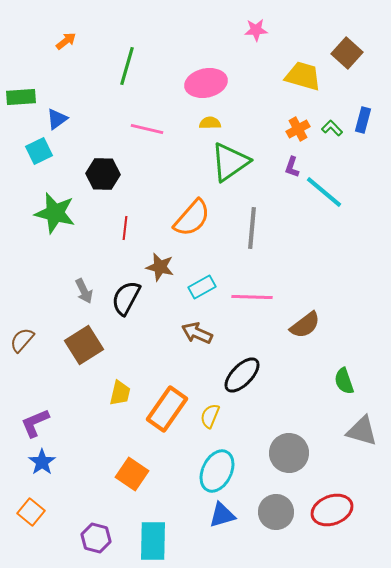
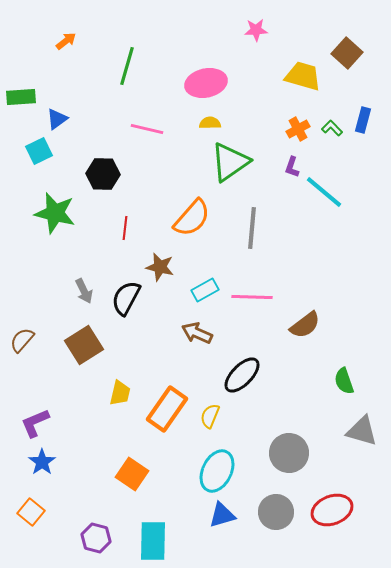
cyan rectangle at (202, 287): moved 3 px right, 3 px down
